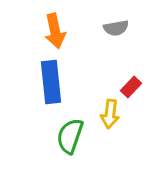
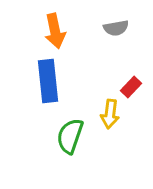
blue rectangle: moved 3 px left, 1 px up
